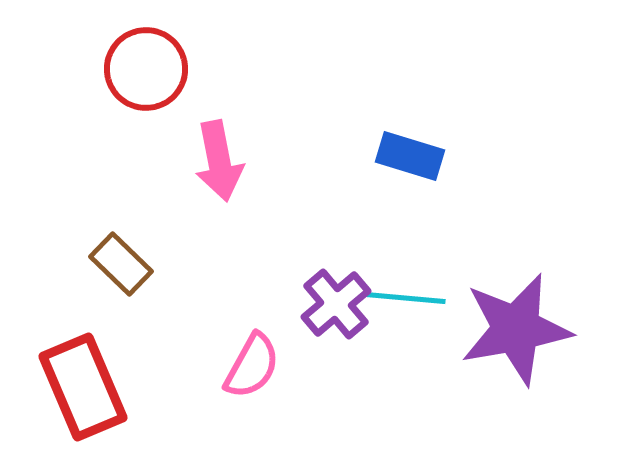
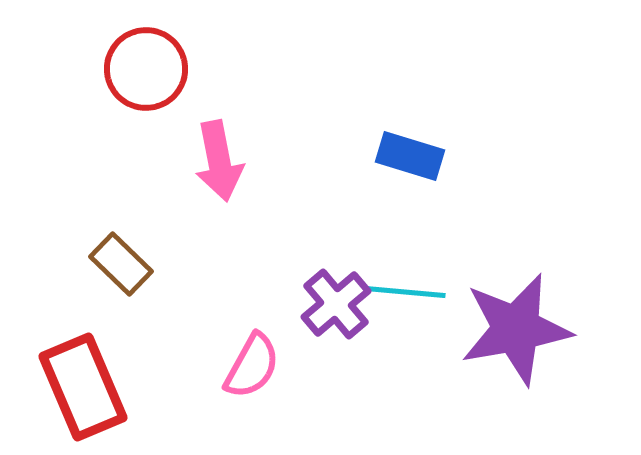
cyan line: moved 6 px up
